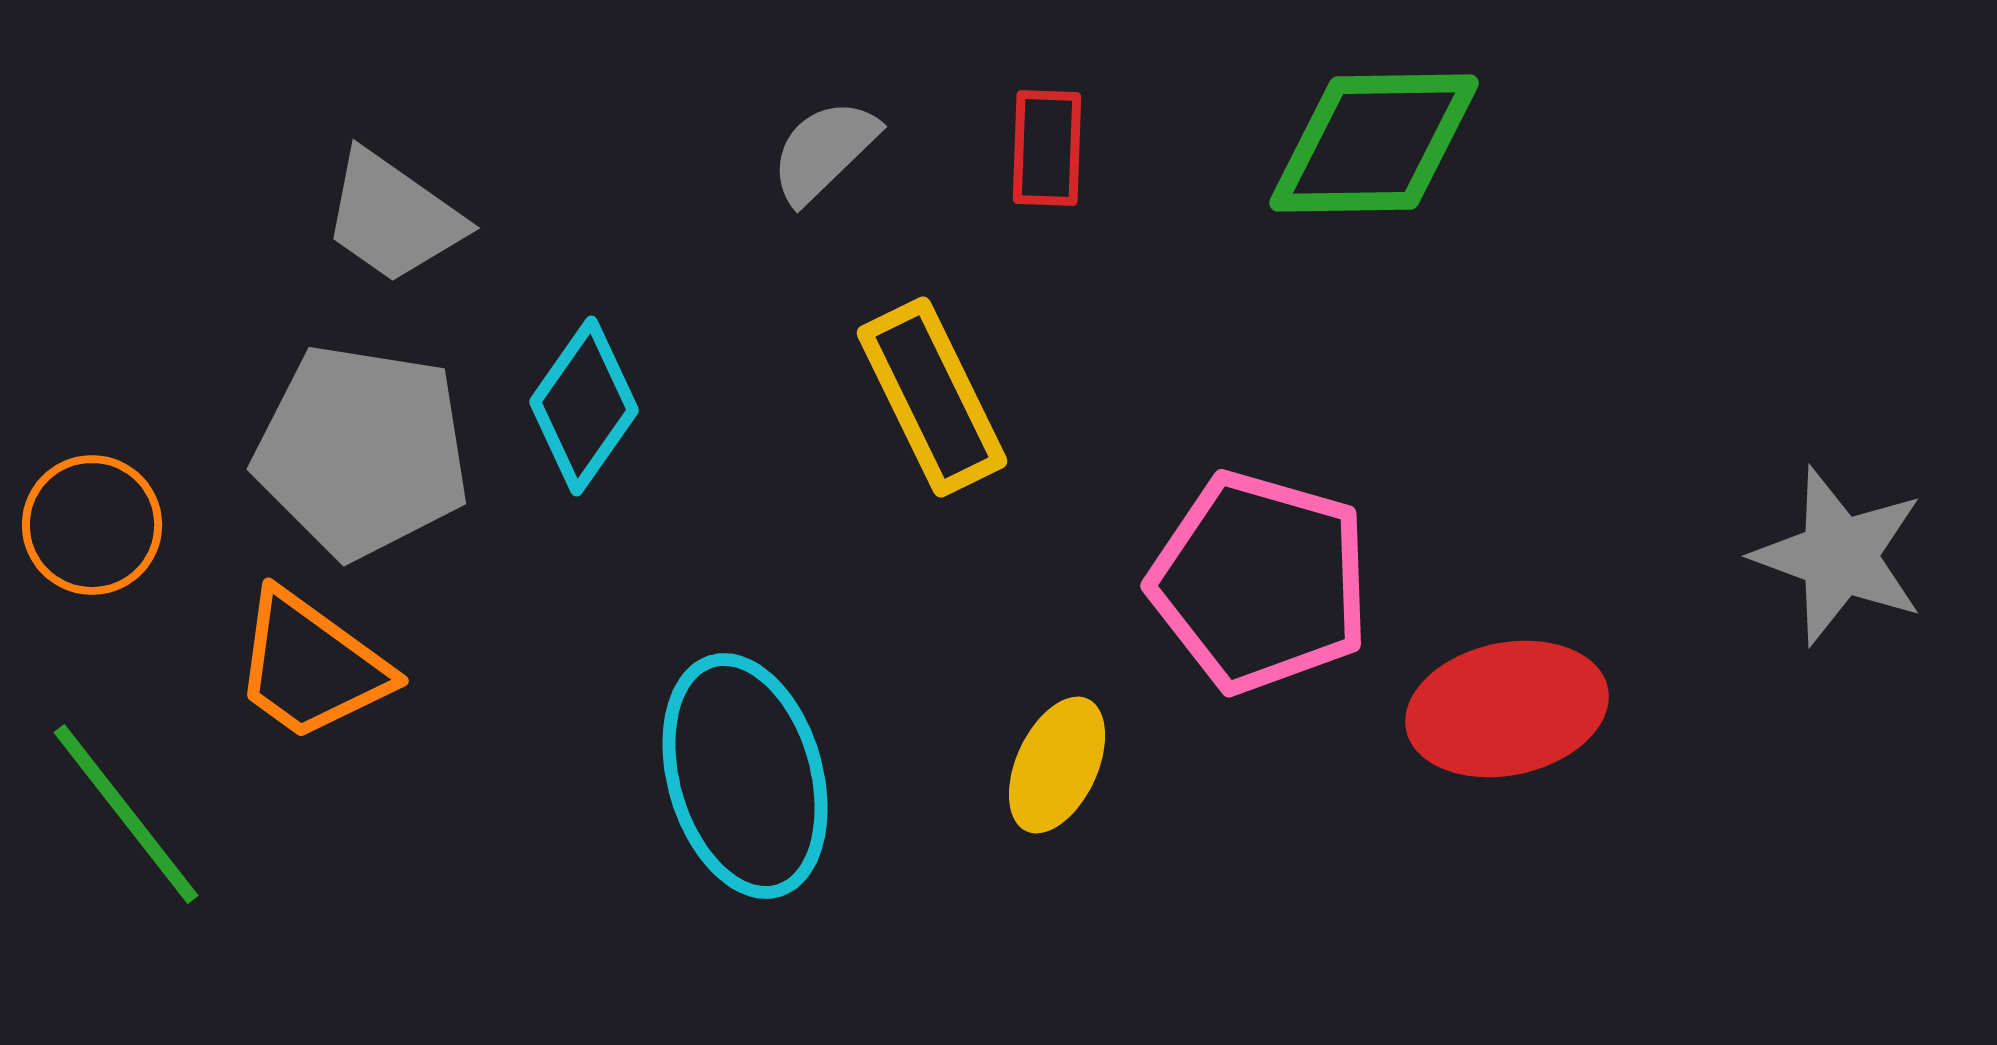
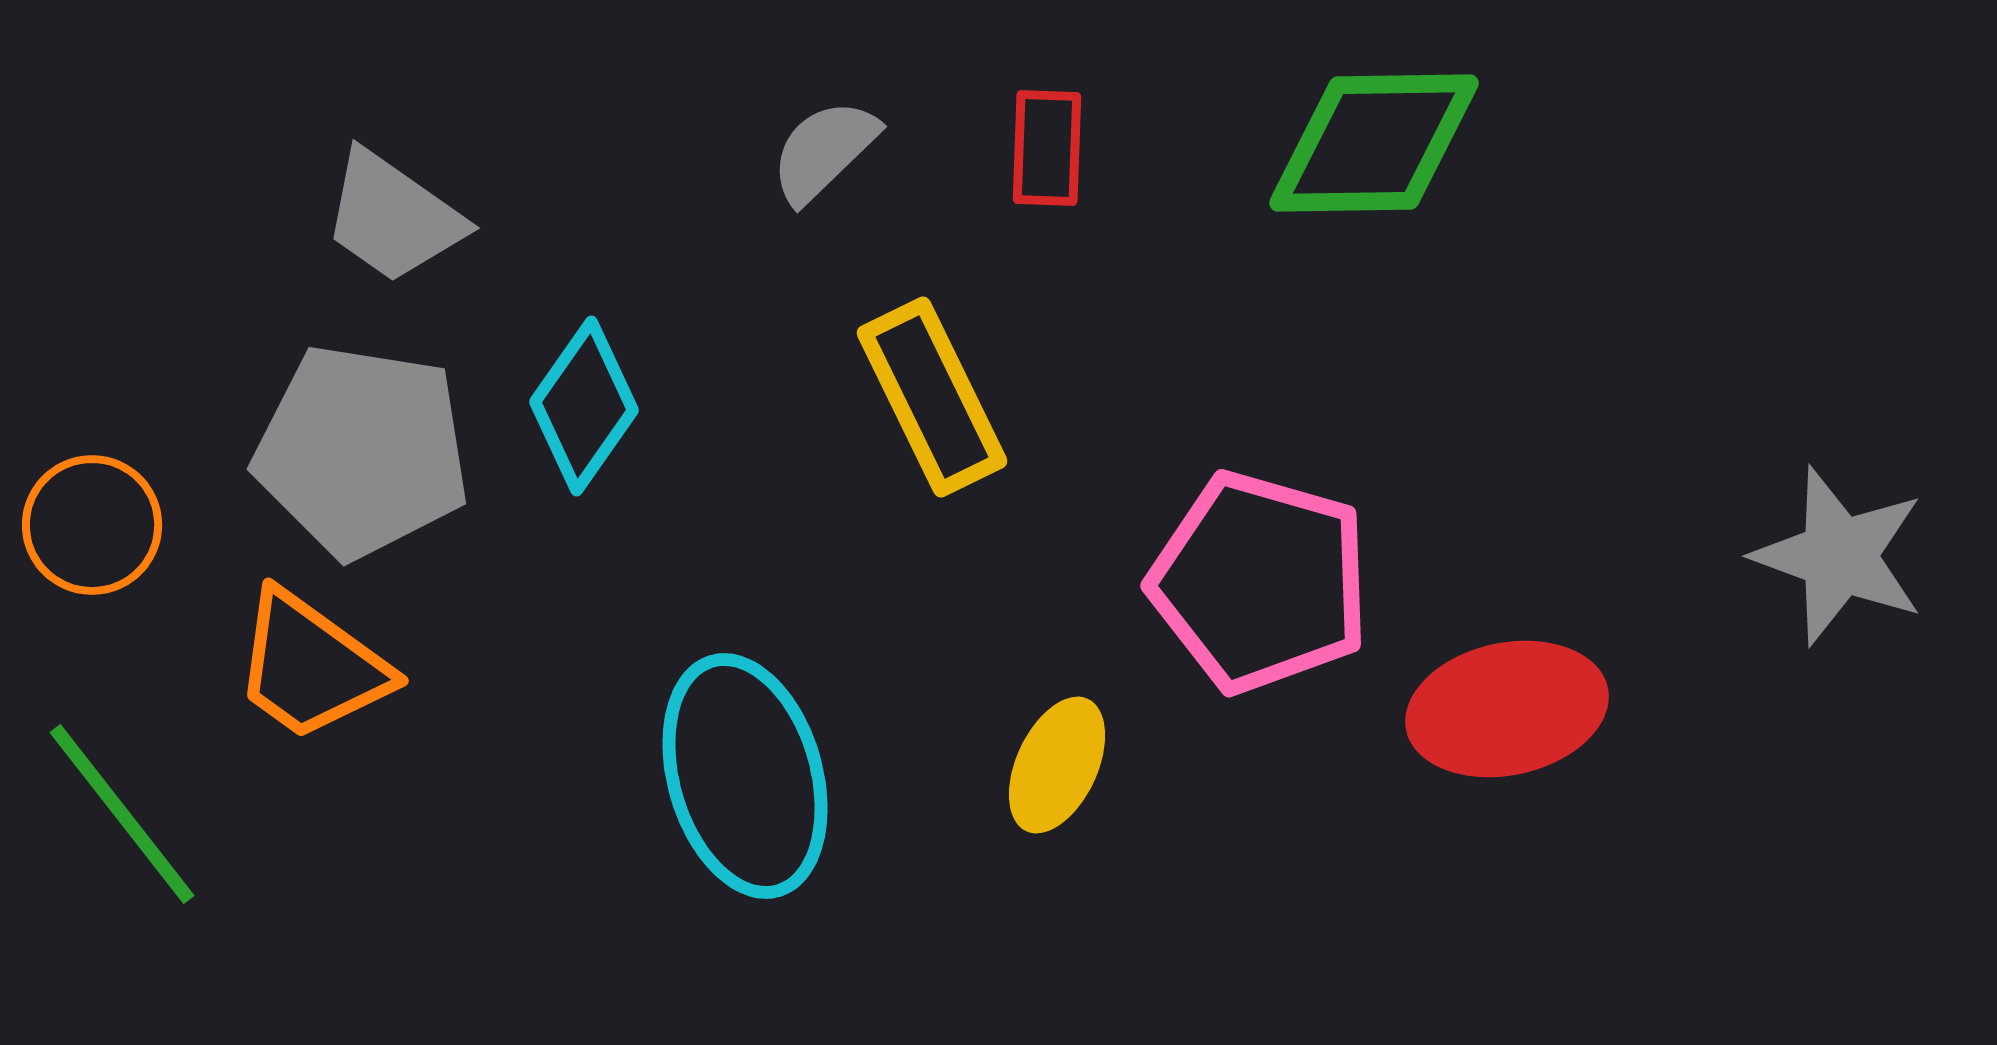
green line: moved 4 px left
